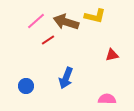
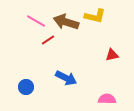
pink line: rotated 72 degrees clockwise
blue arrow: rotated 85 degrees counterclockwise
blue circle: moved 1 px down
